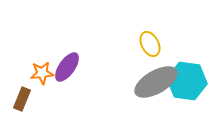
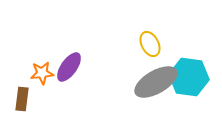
purple ellipse: moved 2 px right
cyan hexagon: moved 2 px right, 4 px up
brown rectangle: rotated 15 degrees counterclockwise
